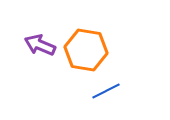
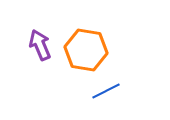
purple arrow: rotated 44 degrees clockwise
